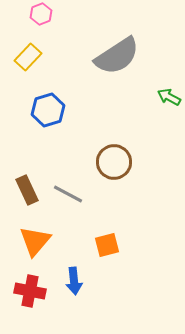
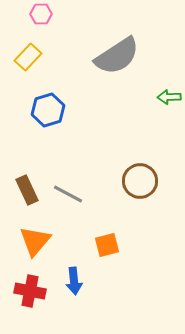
pink hexagon: rotated 20 degrees clockwise
green arrow: rotated 30 degrees counterclockwise
brown circle: moved 26 px right, 19 px down
